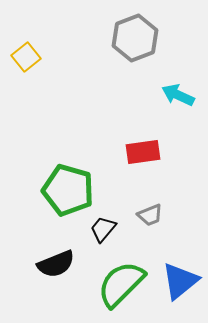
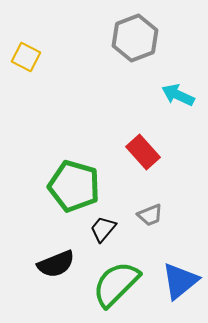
yellow square: rotated 24 degrees counterclockwise
red rectangle: rotated 56 degrees clockwise
green pentagon: moved 6 px right, 4 px up
green semicircle: moved 5 px left
